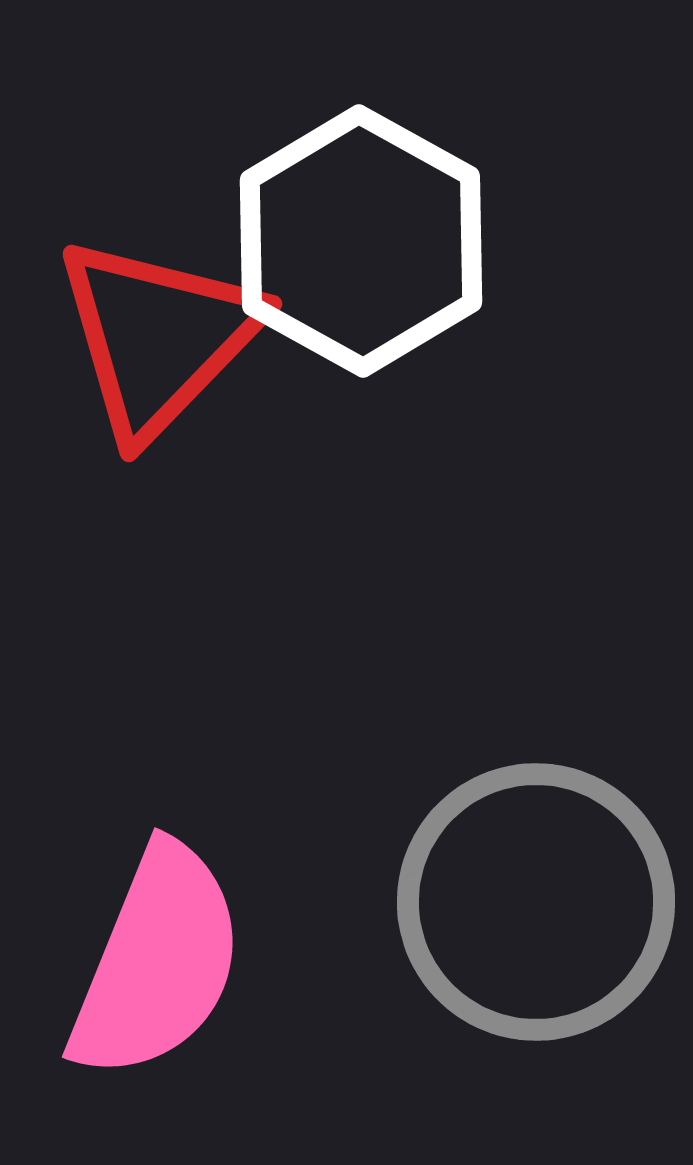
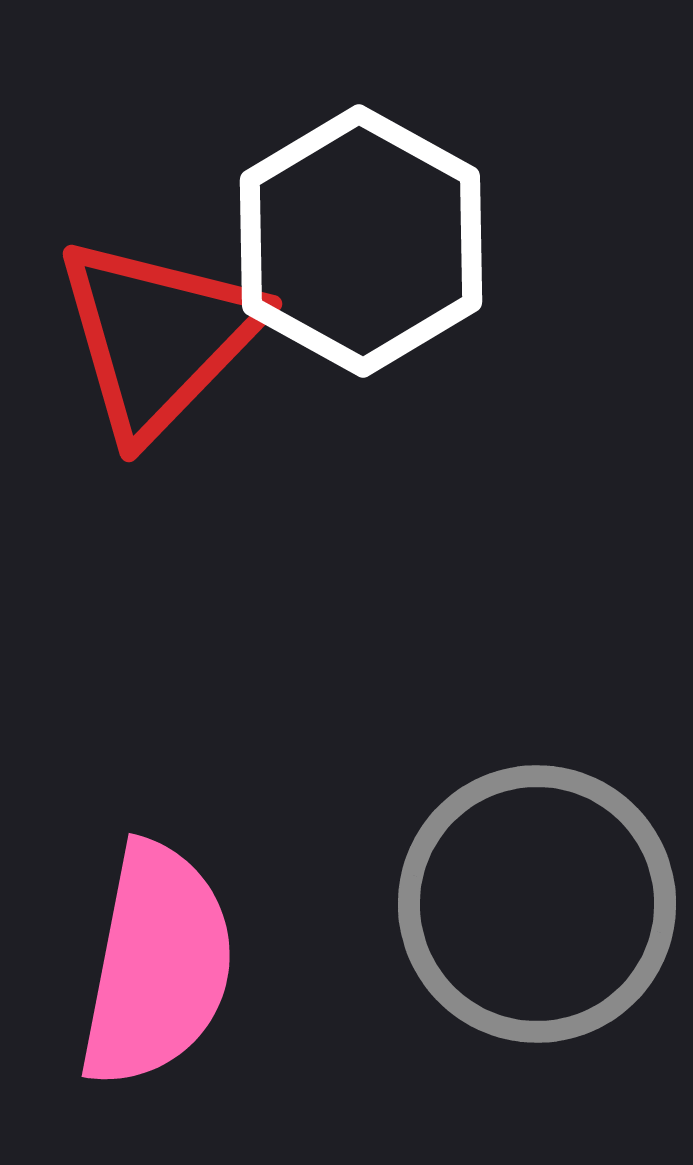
gray circle: moved 1 px right, 2 px down
pink semicircle: moved 3 px down; rotated 11 degrees counterclockwise
